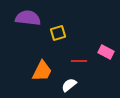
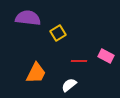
yellow square: rotated 14 degrees counterclockwise
pink rectangle: moved 4 px down
orange trapezoid: moved 6 px left, 2 px down
